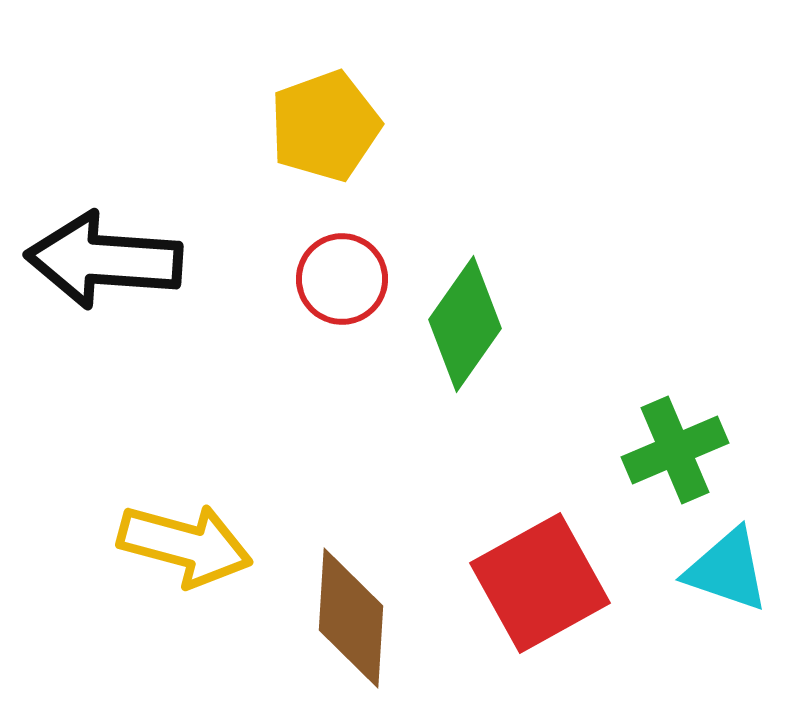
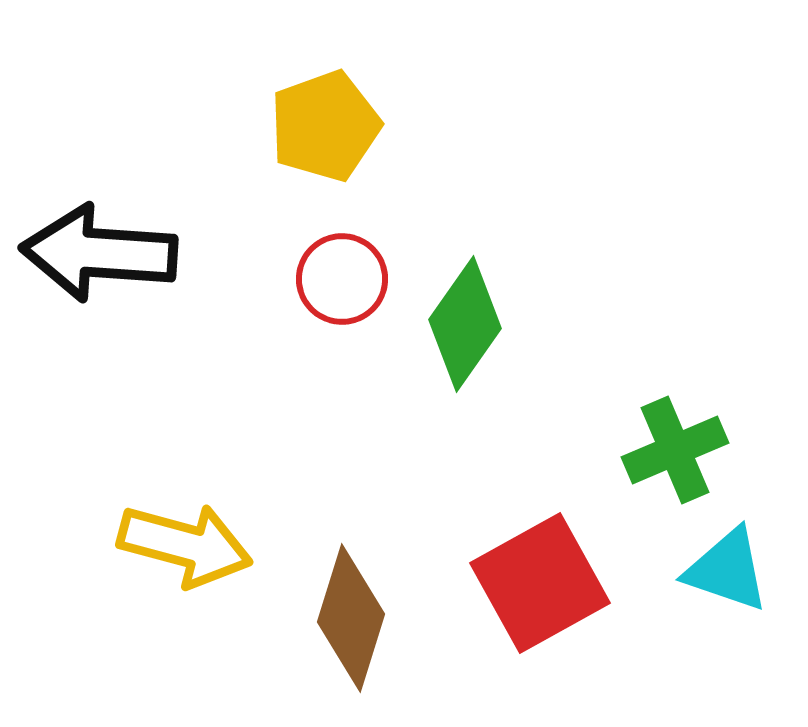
black arrow: moved 5 px left, 7 px up
brown diamond: rotated 14 degrees clockwise
